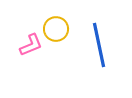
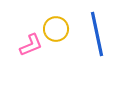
blue line: moved 2 px left, 11 px up
